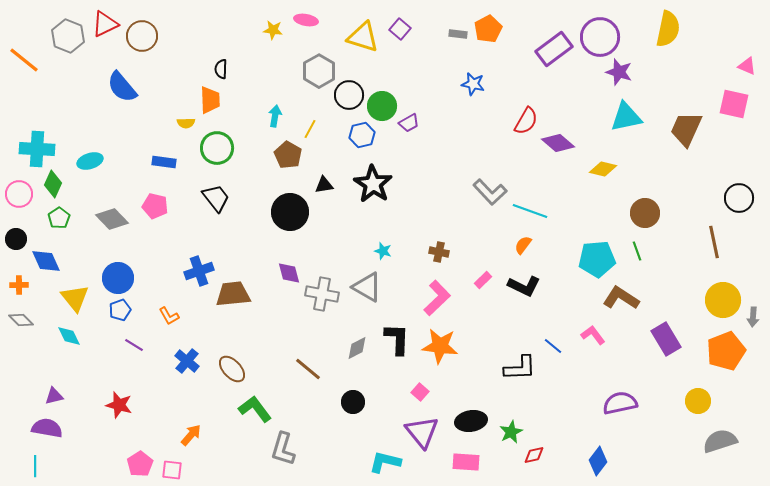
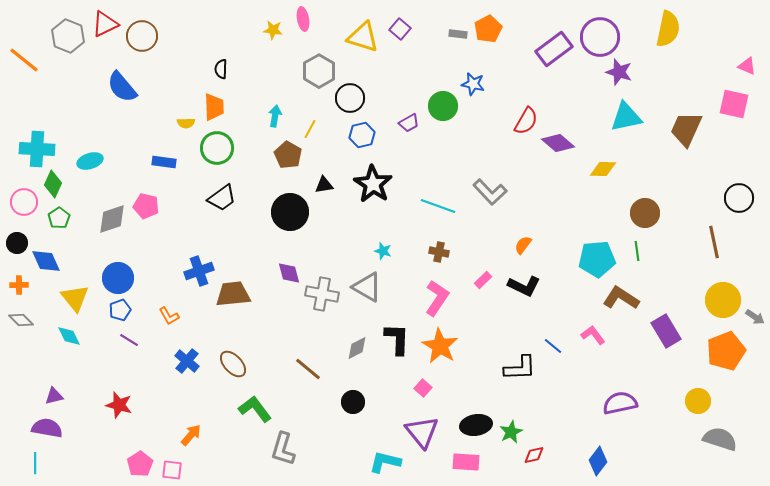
pink ellipse at (306, 20): moved 3 px left, 1 px up; rotated 70 degrees clockwise
black circle at (349, 95): moved 1 px right, 3 px down
orange trapezoid at (210, 100): moved 4 px right, 7 px down
green circle at (382, 106): moved 61 px right
yellow diamond at (603, 169): rotated 12 degrees counterclockwise
pink circle at (19, 194): moved 5 px right, 8 px down
black trapezoid at (216, 198): moved 6 px right; rotated 92 degrees clockwise
pink pentagon at (155, 206): moved 9 px left
cyan line at (530, 211): moved 92 px left, 5 px up
gray diamond at (112, 219): rotated 64 degrees counterclockwise
black circle at (16, 239): moved 1 px right, 4 px down
green line at (637, 251): rotated 12 degrees clockwise
pink L-shape at (437, 298): rotated 12 degrees counterclockwise
gray arrow at (753, 317): moved 2 px right; rotated 60 degrees counterclockwise
purple rectangle at (666, 339): moved 8 px up
purple line at (134, 345): moved 5 px left, 5 px up
orange star at (440, 346): rotated 24 degrees clockwise
brown ellipse at (232, 369): moved 1 px right, 5 px up
pink square at (420, 392): moved 3 px right, 4 px up
black ellipse at (471, 421): moved 5 px right, 4 px down
gray semicircle at (720, 441): moved 2 px up; rotated 36 degrees clockwise
cyan line at (35, 466): moved 3 px up
